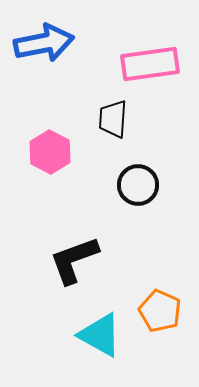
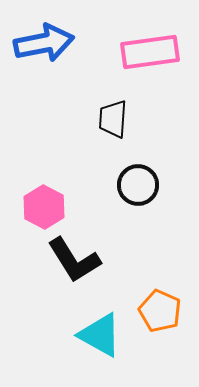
pink rectangle: moved 12 px up
pink hexagon: moved 6 px left, 55 px down
black L-shape: rotated 102 degrees counterclockwise
